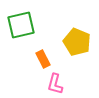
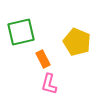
green square: moved 7 px down
pink L-shape: moved 6 px left
